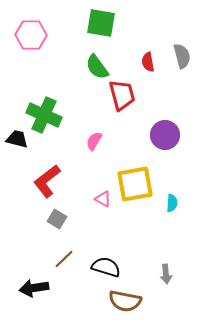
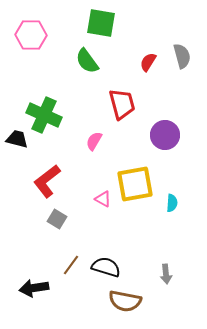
red semicircle: rotated 42 degrees clockwise
green semicircle: moved 10 px left, 6 px up
red trapezoid: moved 9 px down
brown line: moved 7 px right, 6 px down; rotated 10 degrees counterclockwise
